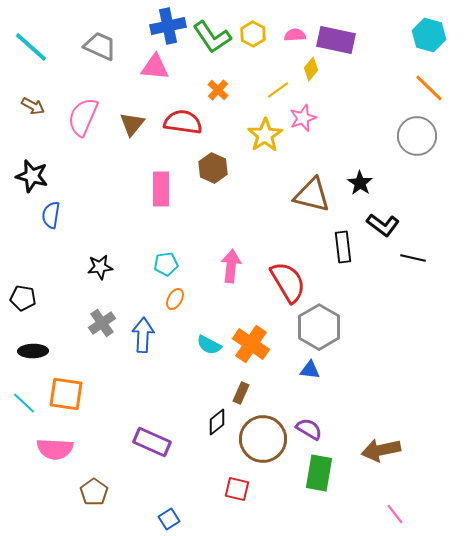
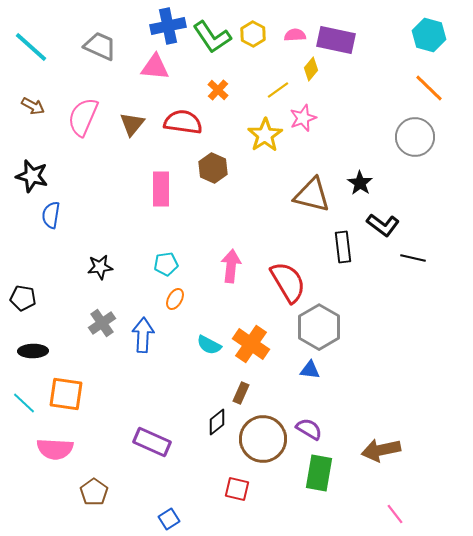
gray circle at (417, 136): moved 2 px left, 1 px down
